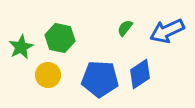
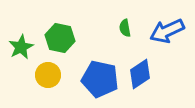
green semicircle: rotated 48 degrees counterclockwise
blue pentagon: rotated 9 degrees clockwise
